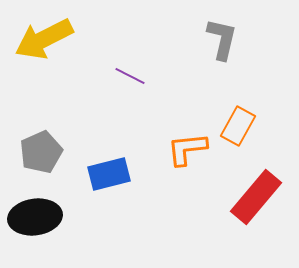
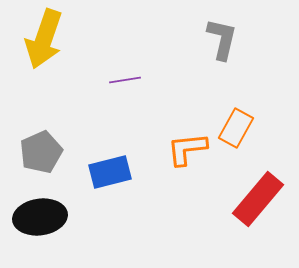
yellow arrow: rotated 44 degrees counterclockwise
purple line: moved 5 px left, 4 px down; rotated 36 degrees counterclockwise
orange rectangle: moved 2 px left, 2 px down
blue rectangle: moved 1 px right, 2 px up
red rectangle: moved 2 px right, 2 px down
black ellipse: moved 5 px right
